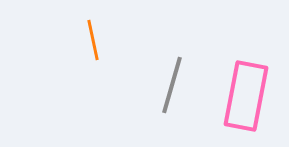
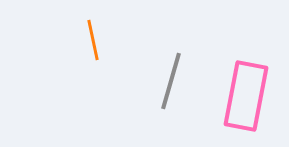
gray line: moved 1 px left, 4 px up
